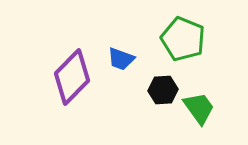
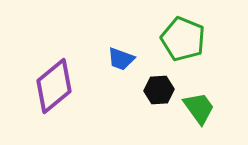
purple diamond: moved 18 px left, 9 px down; rotated 6 degrees clockwise
black hexagon: moved 4 px left
